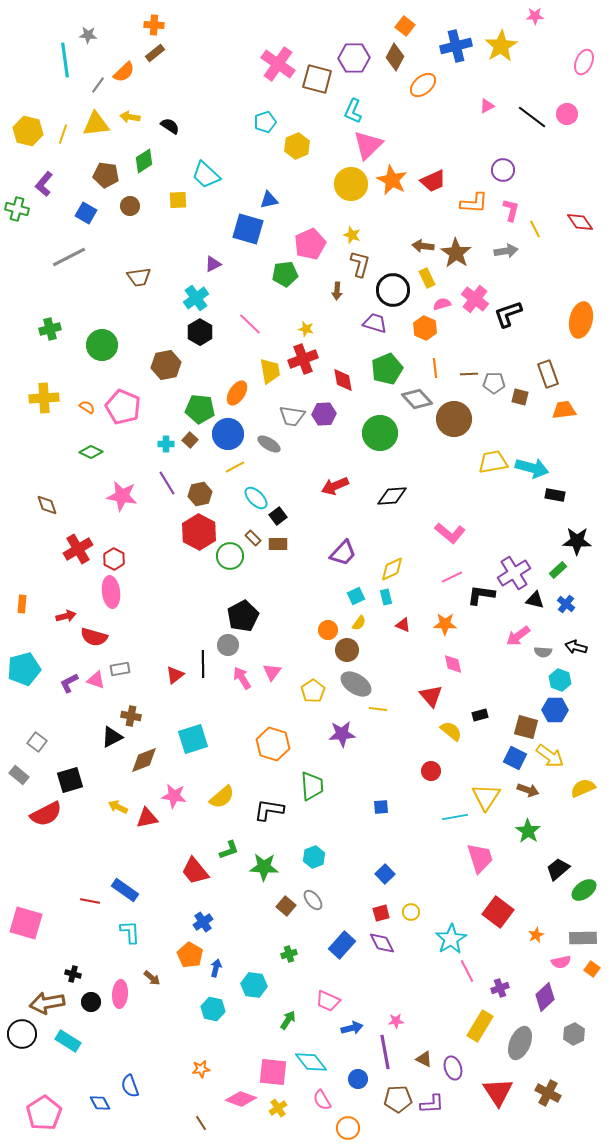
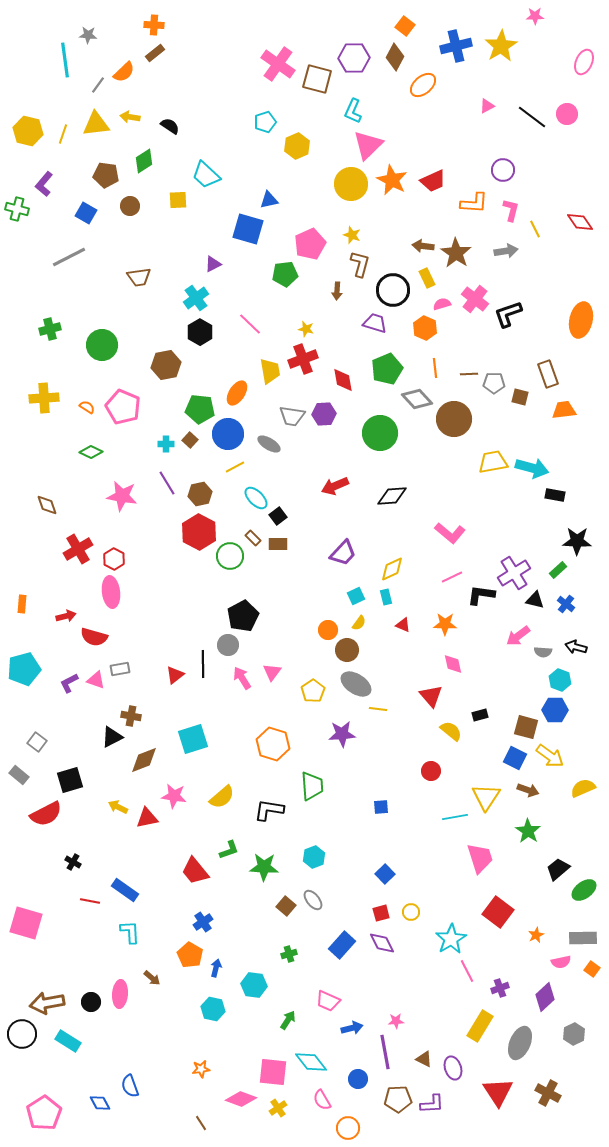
black cross at (73, 974): moved 112 px up; rotated 14 degrees clockwise
